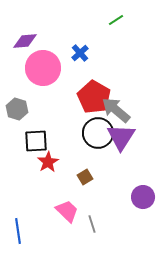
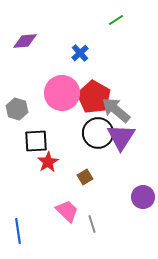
pink circle: moved 19 px right, 25 px down
